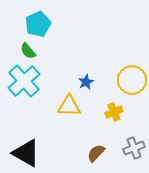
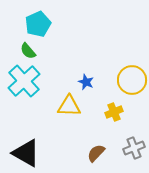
blue star: rotated 21 degrees counterclockwise
